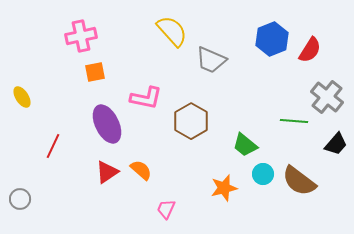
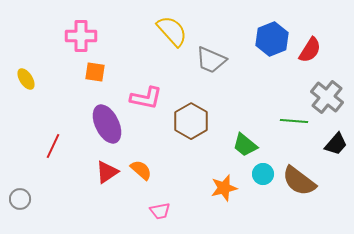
pink cross: rotated 12 degrees clockwise
orange square: rotated 20 degrees clockwise
yellow ellipse: moved 4 px right, 18 px up
pink trapezoid: moved 6 px left, 2 px down; rotated 125 degrees counterclockwise
